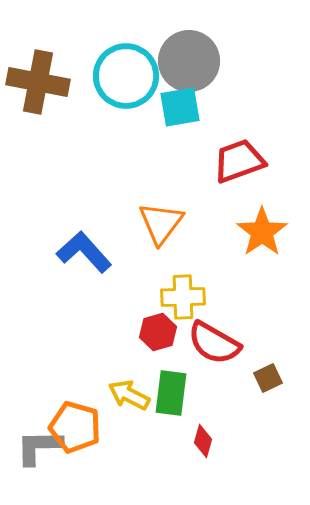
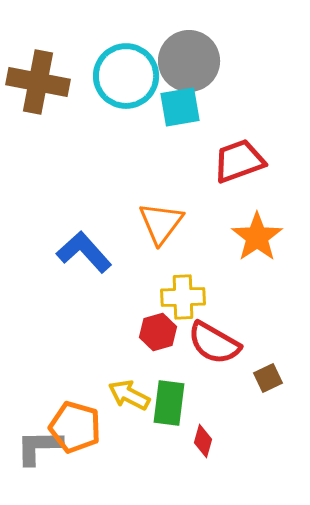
orange star: moved 5 px left, 5 px down
green rectangle: moved 2 px left, 10 px down
